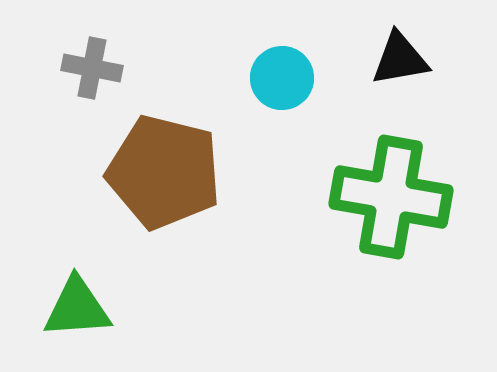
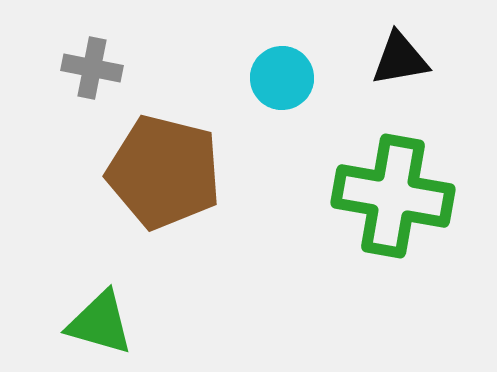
green cross: moved 2 px right, 1 px up
green triangle: moved 23 px right, 15 px down; rotated 20 degrees clockwise
